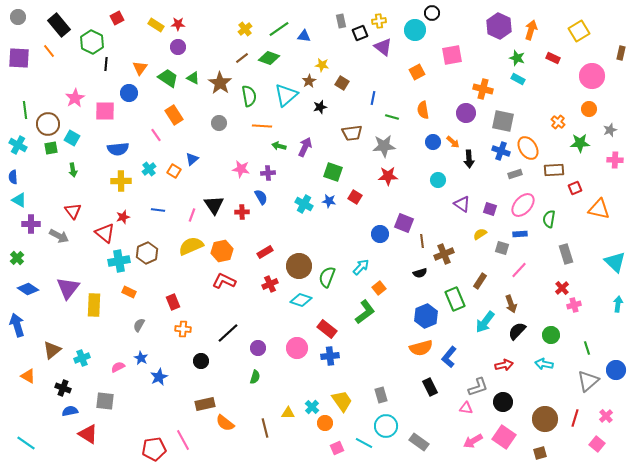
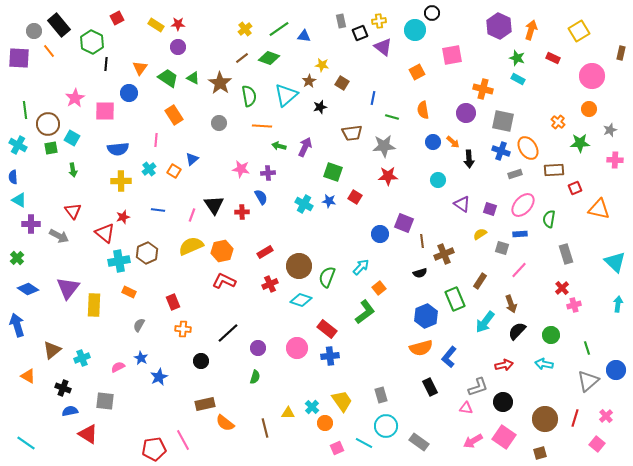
gray circle at (18, 17): moved 16 px right, 14 px down
pink line at (156, 135): moved 5 px down; rotated 40 degrees clockwise
